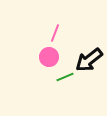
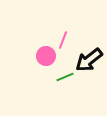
pink line: moved 8 px right, 7 px down
pink circle: moved 3 px left, 1 px up
